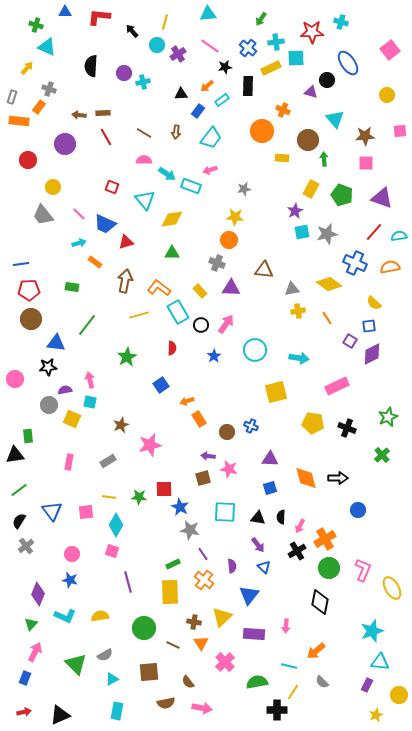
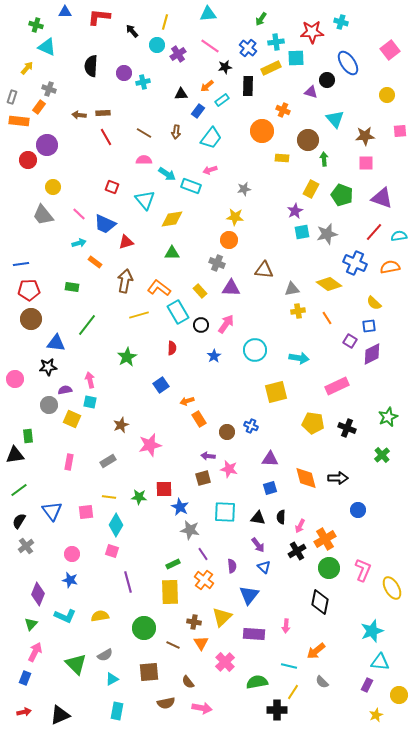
purple circle at (65, 144): moved 18 px left, 1 px down
